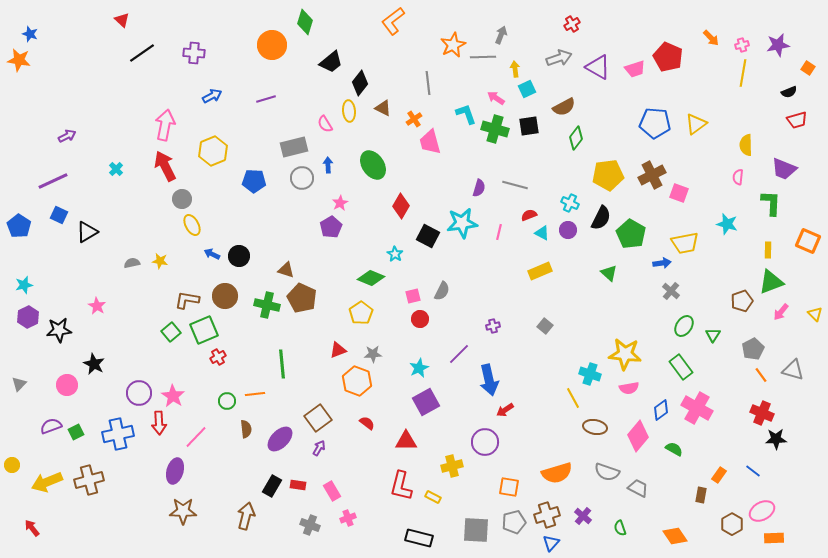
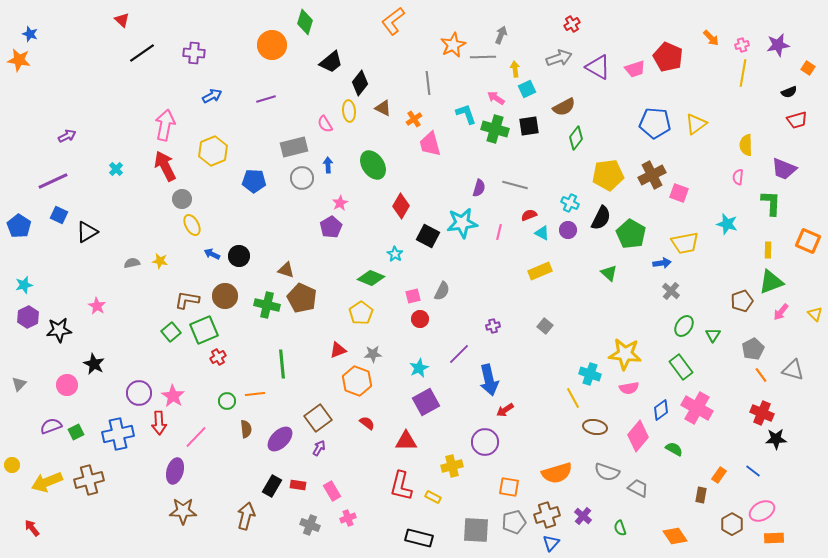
pink trapezoid at (430, 142): moved 2 px down
